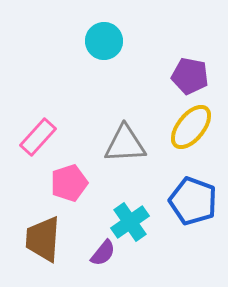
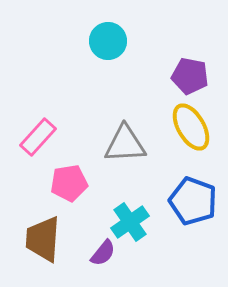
cyan circle: moved 4 px right
yellow ellipse: rotated 69 degrees counterclockwise
pink pentagon: rotated 9 degrees clockwise
